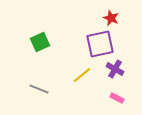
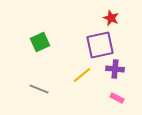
purple square: moved 1 px down
purple cross: rotated 24 degrees counterclockwise
